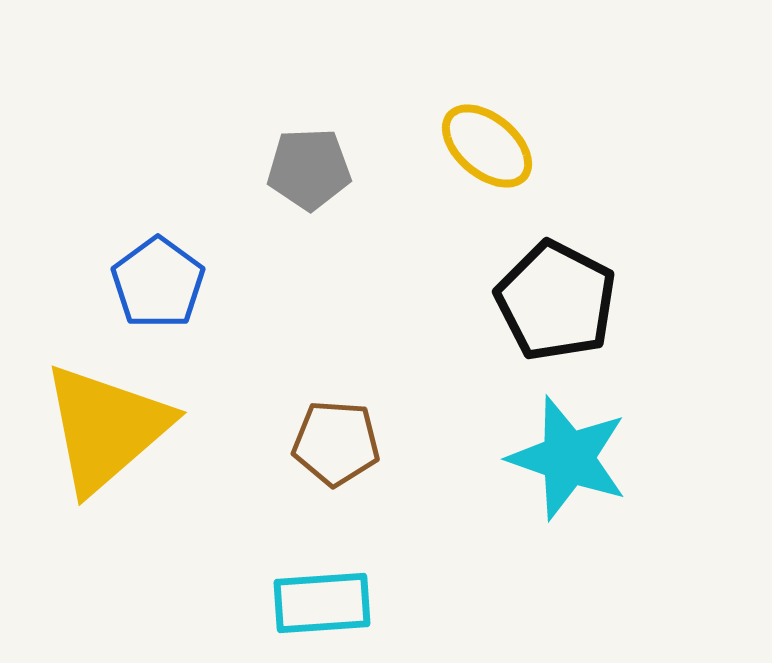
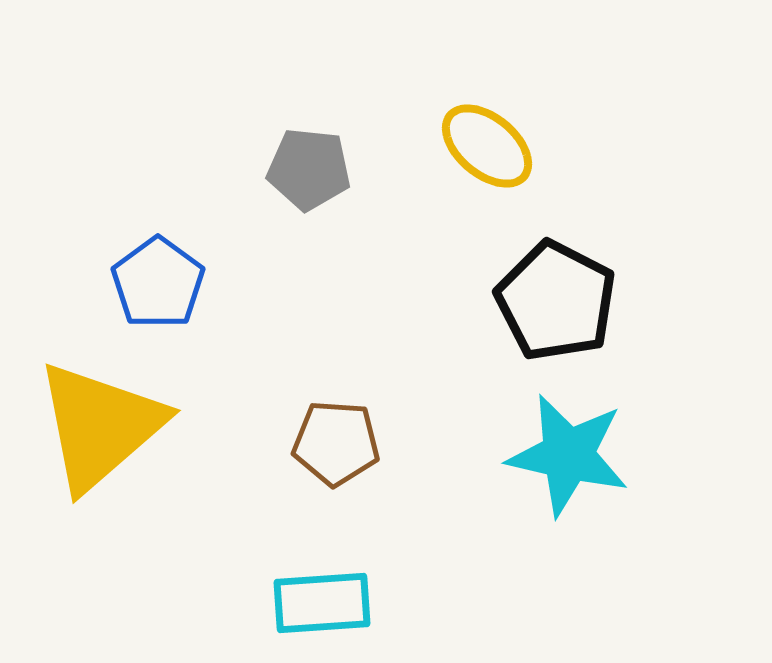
gray pentagon: rotated 8 degrees clockwise
yellow triangle: moved 6 px left, 2 px up
cyan star: moved 3 px up; rotated 6 degrees counterclockwise
